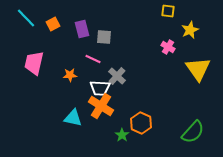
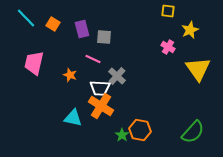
orange square: rotated 32 degrees counterclockwise
orange star: rotated 24 degrees clockwise
orange hexagon: moved 1 px left, 7 px down; rotated 15 degrees counterclockwise
